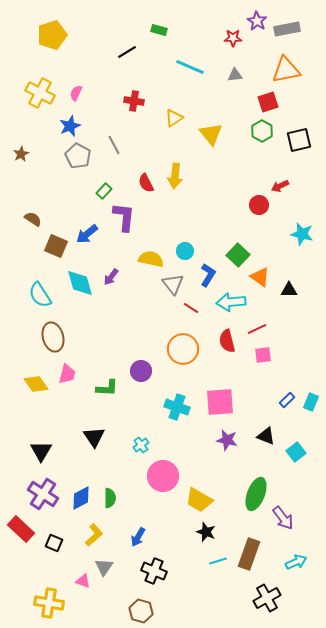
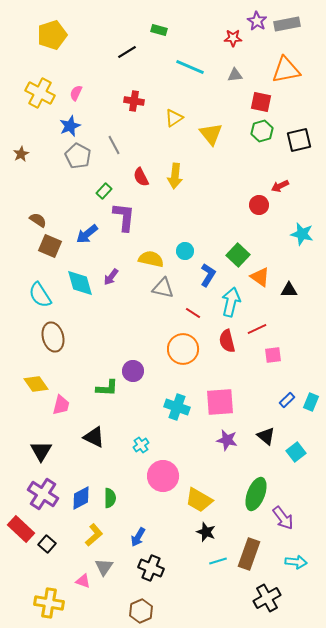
gray rectangle at (287, 29): moved 5 px up
red square at (268, 102): moved 7 px left; rotated 30 degrees clockwise
green hexagon at (262, 131): rotated 15 degrees clockwise
red semicircle at (146, 183): moved 5 px left, 6 px up
brown semicircle at (33, 219): moved 5 px right, 1 px down
brown square at (56, 246): moved 6 px left
gray triangle at (173, 284): moved 10 px left, 4 px down; rotated 40 degrees counterclockwise
cyan arrow at (231, 302): rotated 108 degrees clockwise
red line at (191, 308): moved 2 px right, 5 px down
pink square at (263, 355): moved 10 px right
purple circle at (141, 371): moved 8 px left
pink trapezoid at (67, 374): moved 6 px left, 31 px down
black triangle at (266, 436): rotated 18 degrees clockwise
black triangle at (94, 437): rotated 30 degrees counterclockwise
black square at (54, 543): moved 7 px left, 1 px down; rotated 18 degrees clockwise
cyan arrow at (296, 562): rotated 30 degrees clockwise
black cross at (154, 571): moved 3 px left, 3 px up
brown hexagon at (141, 611): rotated 20 degrees clockwise
